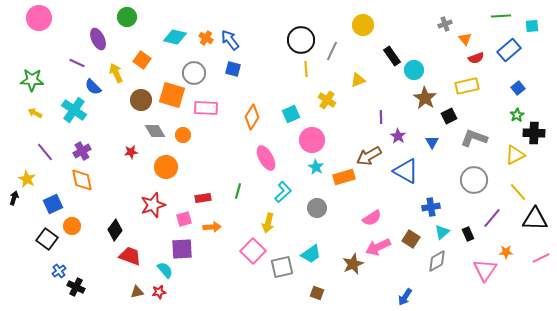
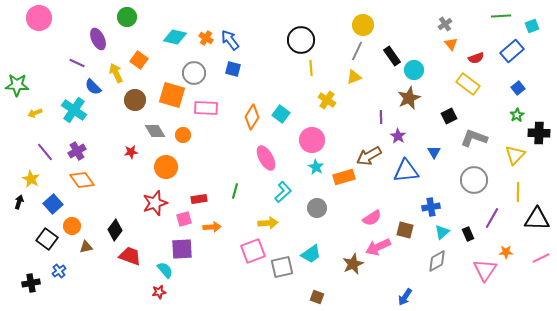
gray cross at (445, 24): rotated 16 degrees counterclockwise
cyan square at (532, 26): rotated 16 degrees counterclockwise
orange triangle at (465, 39): moved 14 px left, 5 px down
blue rectangle at (509, 50): moved 3 px right, 1 px down
gray line at (332, 51): moved 25 px right
orange square at (142, 60): moved 3 px left
yellow line at (306, 69): moved 5 px right, 1 px up
green star at (32, 80): moved 15 px left, 5 px down
yellow triangle at (358, 80): moved 4 px left, 3 px up
yellow rectangle at (467, 86): moved 1 px right, 2 px up; rotated 50 degrees clockwise
brown star at (425, 98): moved 16 px left; rotated 15 degrees clockwise
brown circle at (141, 100): moved 6 px left
yellow arrow at (35, 113): rotated 48 degrees counterclockwise
cyan square at (291, 114): moved 10 px left; rotated 30 degrees counterclockwise
black cross at (534, 133): moved 5 px right
blue triangle at (432, 142): moved 2 px right, 10 px down
purple cross at (82, 151): moved 5 px left
yellow triangle at (515, 155): rotated 20 degrees counterclockwise
blue triangle at (406, 171): rotated 36 degrees counterclockwise
yellow star at (27, 179): moved 4 px right
orange diamond at (82, 180): rotated 25 degrees counterclockwise
green line at (238, 191): moved 3 px left
yellow line at (518, 192): rotated 42 degrees clockwise
black arrow at (14, 198): moved 5 px right, 4 px down
red rectangle at (203, 198): moved 4 px left, 1 px down
blue square at (53, 204): rotated 18 degrees counterclockwise
red star at (153, 205): moved 2 px right, 2 px up
purple line at (492, 218): rotated 10 degrees counterclockwise
black triangle at (535, 219): moved 2 px right
yellow arrow at (268, 223): rotated 108 degrees counterclockwise
brown square at (411, 239): moved 6 px left, 9 px up; rotated 18 degrees counterclockwise
pink square at (253, 251): rotated 25 degrees clockwise
black cross at (76, 287): moved 45 px left, 4 px up; rotated 36 degrees counterclockwise
brown triangle at (137, 292): moved 51 px left, 45 px up
brown square at (317, 293): moved 4 px down
